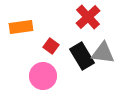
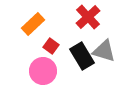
orange rectangle: moved 12 px right, 3 px up; rotated 35 degrees counterclockwise
gray triangle: moved 1 px right, 2 px up; rotated 10 degrees clockwise
pink circle: moved 5 px up
